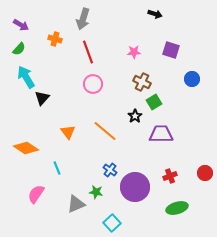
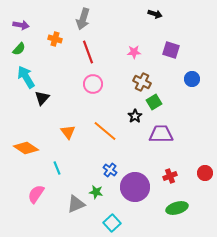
purple arrow: rotated 21 degrees counterclockwise
